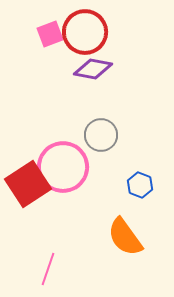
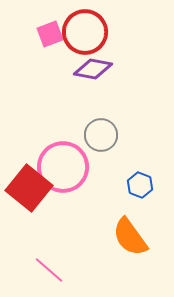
red square: moved 1 px right, 4 px down; rotated 18 degrees counterclockwise
orange semicircle: moved 5 px right
pink line: moved 1 px right, 1 px down; rotated 68 degrees counterclockwise
